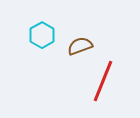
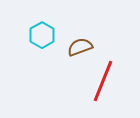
brown semicircle: moved 1 px down
